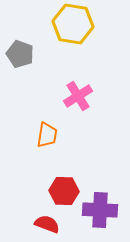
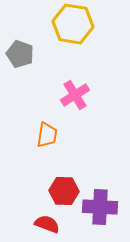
pink cross: moved 3 px left, 1 px up
purple cross: moved 3 px up
